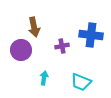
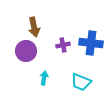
blue cross: moved 8 px down
purple cross: moved 1 px right, 1 px up
purple circle: moved 5 px right, 1 px down
